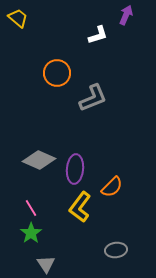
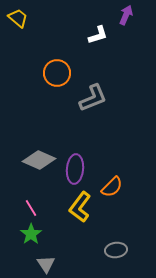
green star: moved 1 px down
